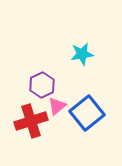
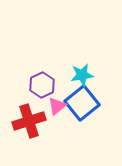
cyan star: moved 21 px down
blue square: moved 5 px left, 10 px up
red cross: moved 2 px left
